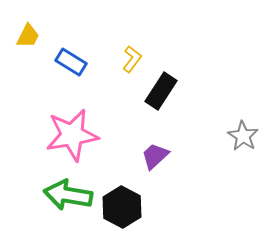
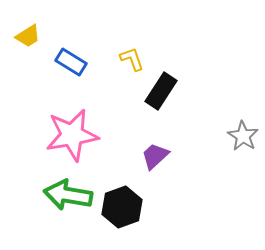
yellow trapezoid: rotated 32 degrees clockwise
yellow L-shape: rotated 56 degrees counterclockwise
black hexagon: rotated 12 degrees clockwise
